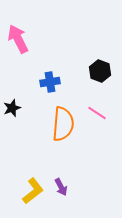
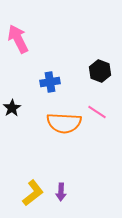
black star: rotated 12 degrees counterclockwise
pink line: moved 1 px up
orange semicircle: moved 1 px right, 1 px up; rotated 88 degrees clockwise
purple arrow: moved 5 px down; rotated 30 degrees clockwise
yellow L-shape: moved 2 px down
